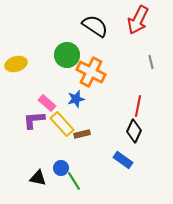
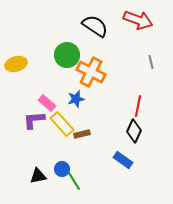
red arrow: rotated 96 degrees counterclockwise
blue circle: moved 1 px right, 1 px down
black triangle: moved 2 px up; rotated 24 degrees counterclockwise
